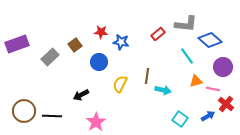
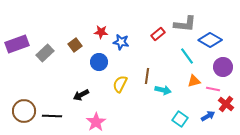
gray L-shape: moved 1 px left
blue diamond: rotated 10 degrees counterclockwise
gray rectangle: moved 5 px left, 4 px up
orange triangle: moved 2 px left
